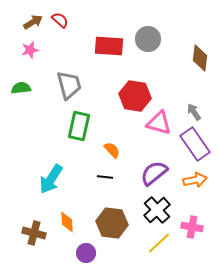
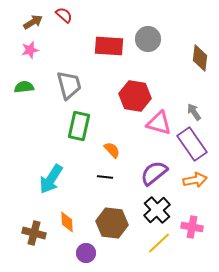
red semicircle: moved 4 px right, 5 px up
green semicircle: moved 3 px right, 1 px up
purple rectangle: moved 3 px left
